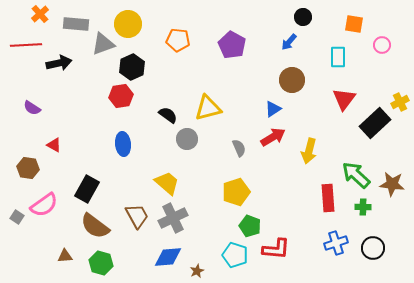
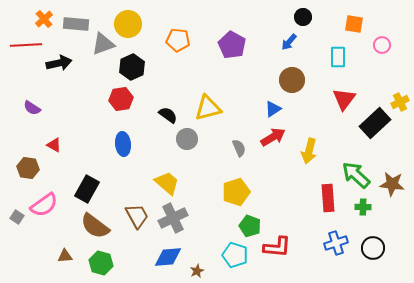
orange cross at (40, 14): moved 4 px right, 5 px down
red hexagon at (121, 96): moved 3 px down
red L-shape at (276, 249): moved 1 px right, 2 px up
